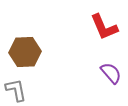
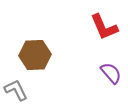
brown hexagon: moved 10 px right, 3 px down
gray L-shape: rotated 15 degrees counterclockwise
